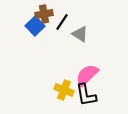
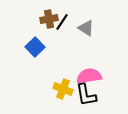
brown cross: moved 5 px right, 5 px down
blue square: moved 21 px down
gray triangle: moved 6 px right, 6 px up
pink semicircle: moved 2 px right, 1 px down; rotated 35 degrees clockwise
yellow cross: moved 1 px left, 1 px up
